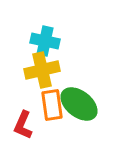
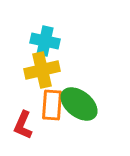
orange rectangle: rotated 12 degrees clockwise
